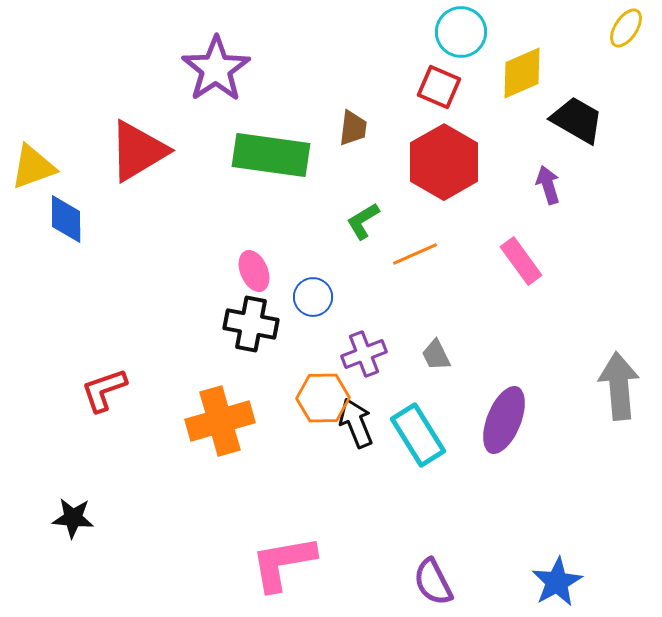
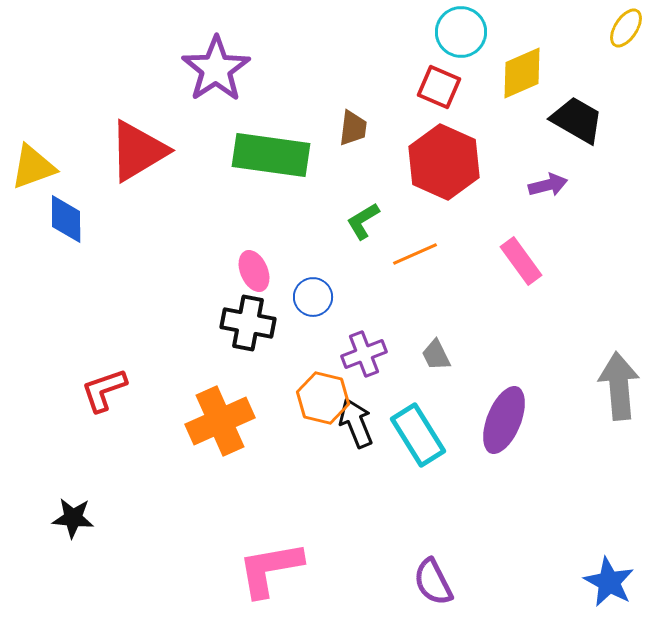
red hexagon: rotated 6 degrees counterclockwise
purple arrow: rotated 93 degrees clockwise
black cross: moved 3 px left, 1 px up
orange hexagon: rotated 15 degrees clockwise
orange cross: rotated 8 degrees counterclockwise
pink L-shape: moved 13 px left, 6 px down
blue star: moved 52 px right; rotated 15 degrees counterclockwise
